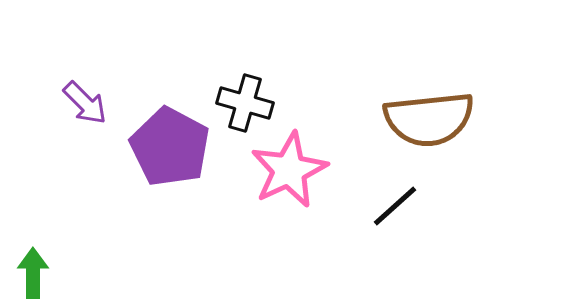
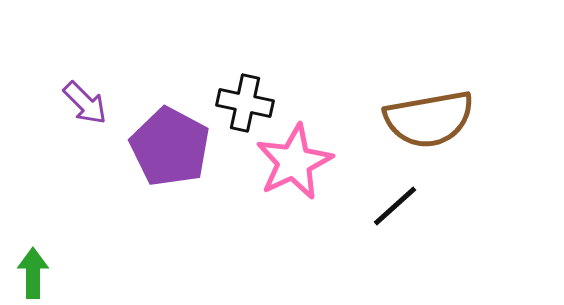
black cross: rotated 4 degrees counterclockwise
brown semicircle: rotated 4 degrees counterclockwise
pink star: moved 5 px right, 8 px up
